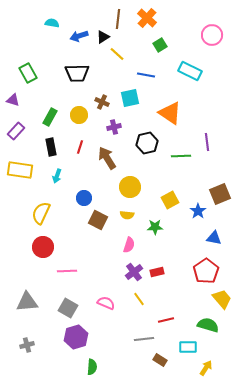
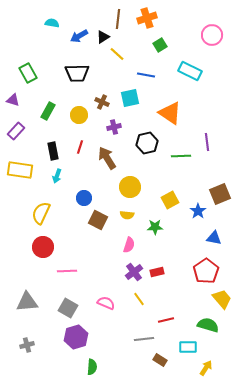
orange cross at (147, 18): rotated 30 degrees clockwise
blue arrow at (79, 36): rotated 12 degrees counterclockwise
green rectangle at (50, 117): moved 2 px left, 6 px up
black rectangle at (51, 147): moved 2 px right, 4 px down
